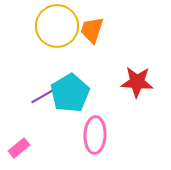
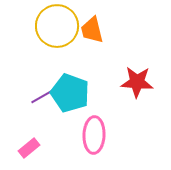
orange trapezoid: rotated 32 degrees counterclockwise
cyan pentagon: rotated 21 degrees counterclockwise
pink ellipse: moved 1 px left
pink rectangle: moved 10 px right
